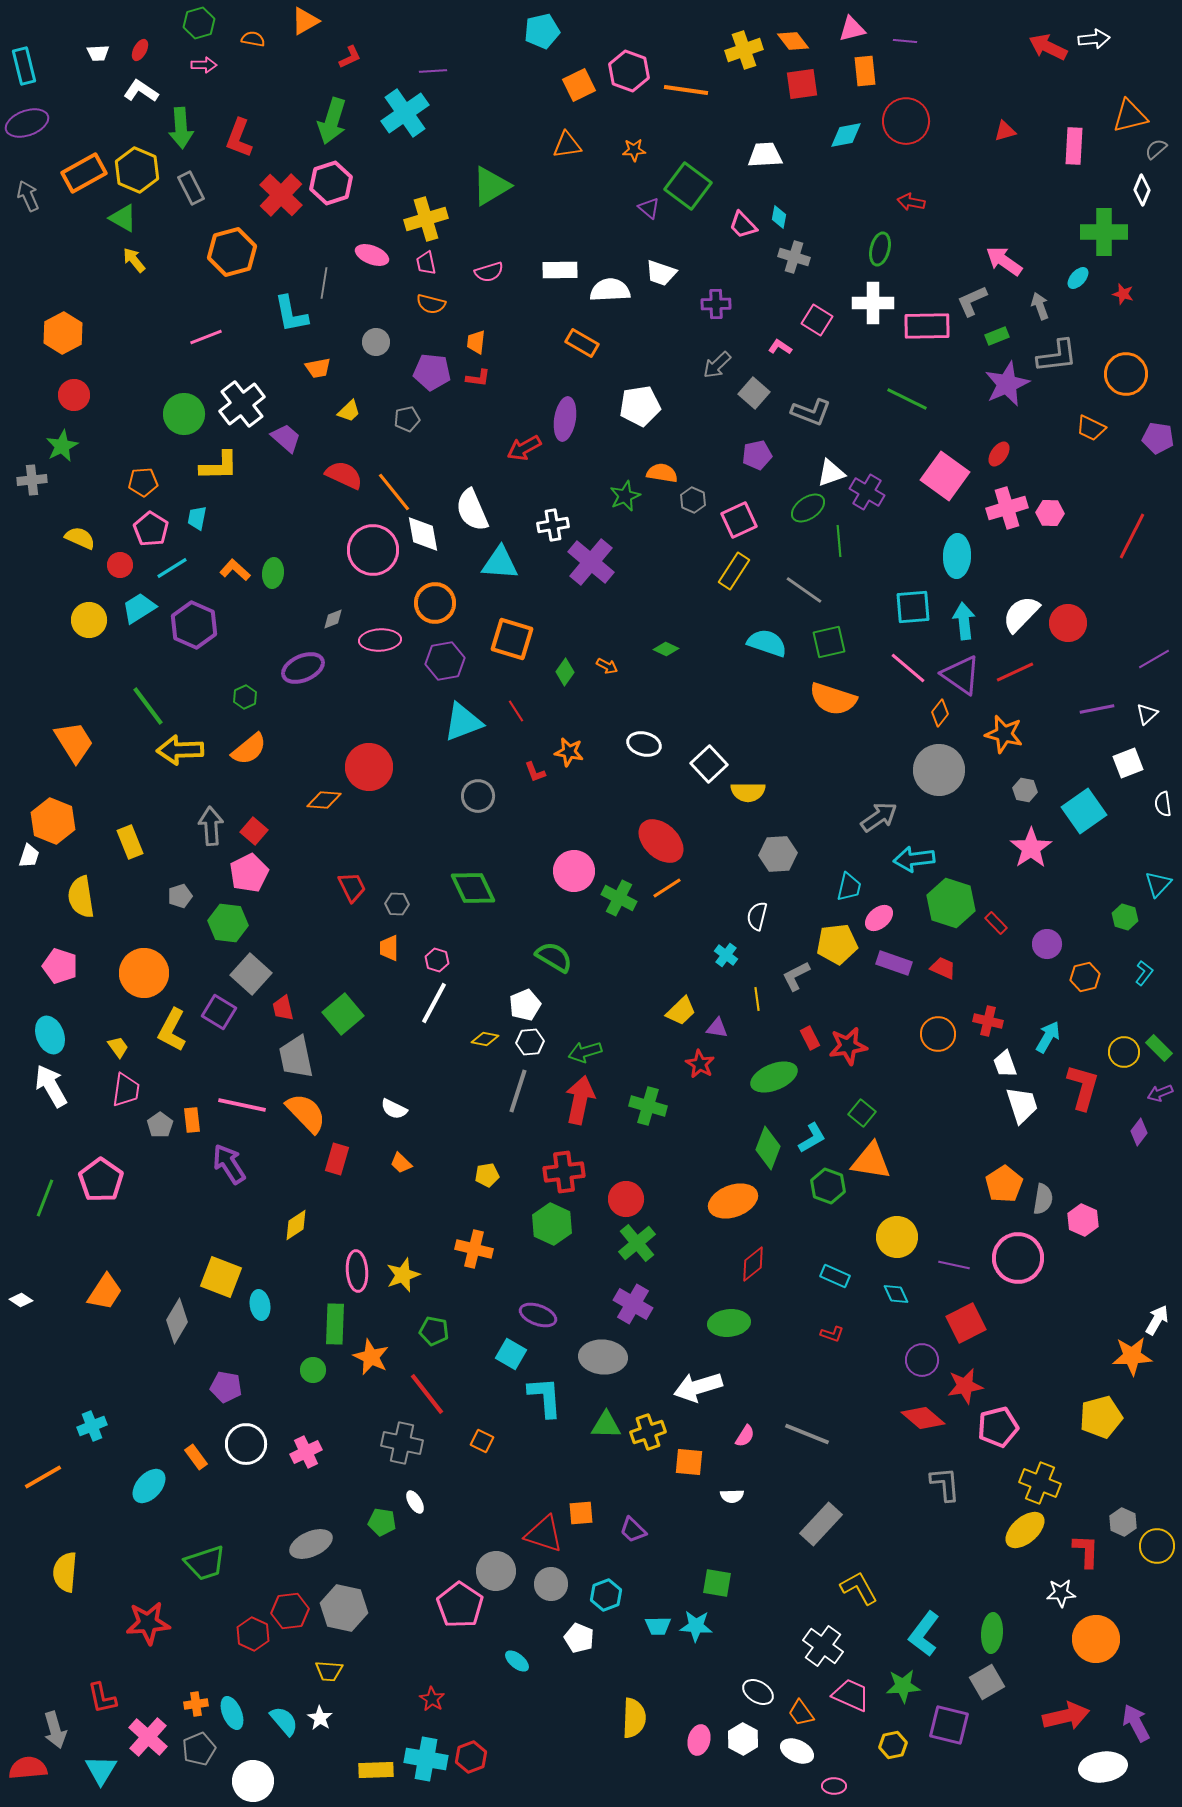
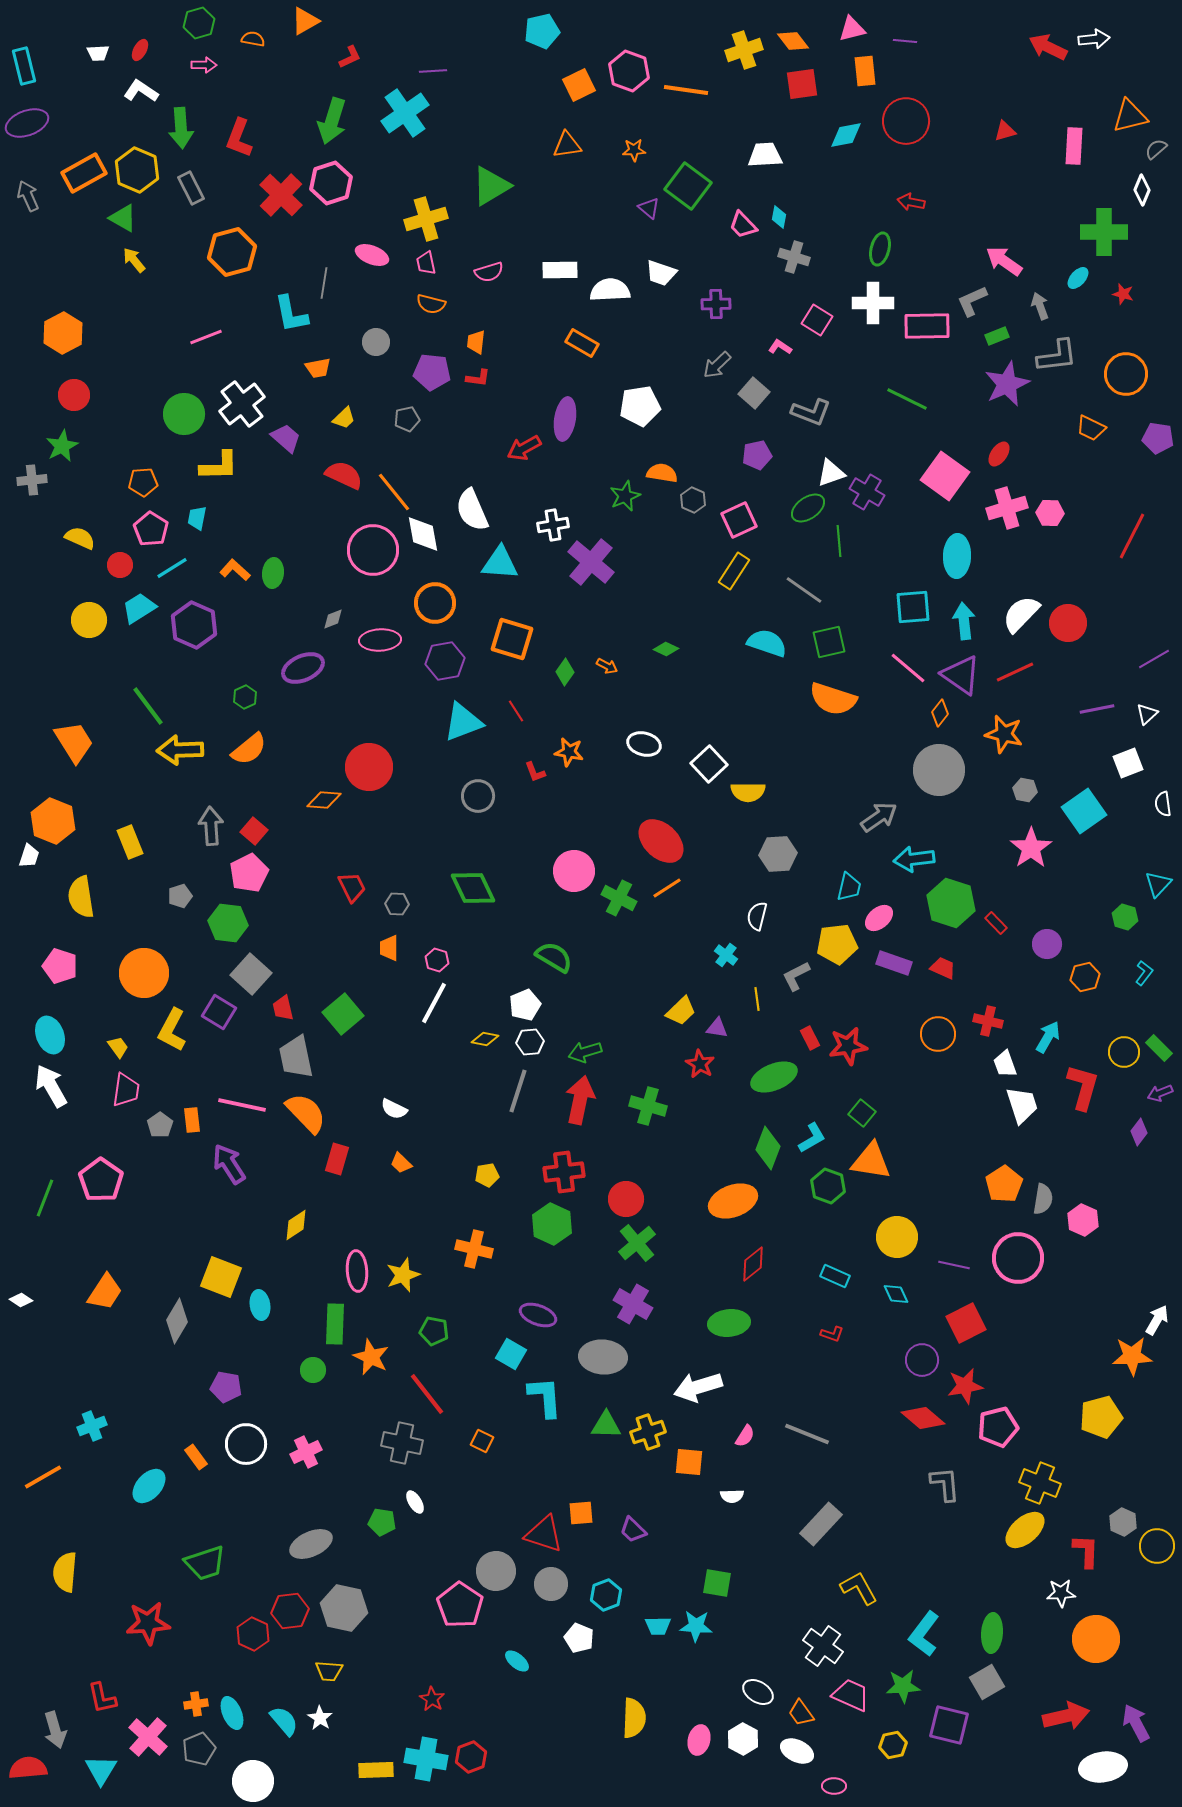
yellow trapezoid at (349, 411): moved 5 px left, 7 px down
